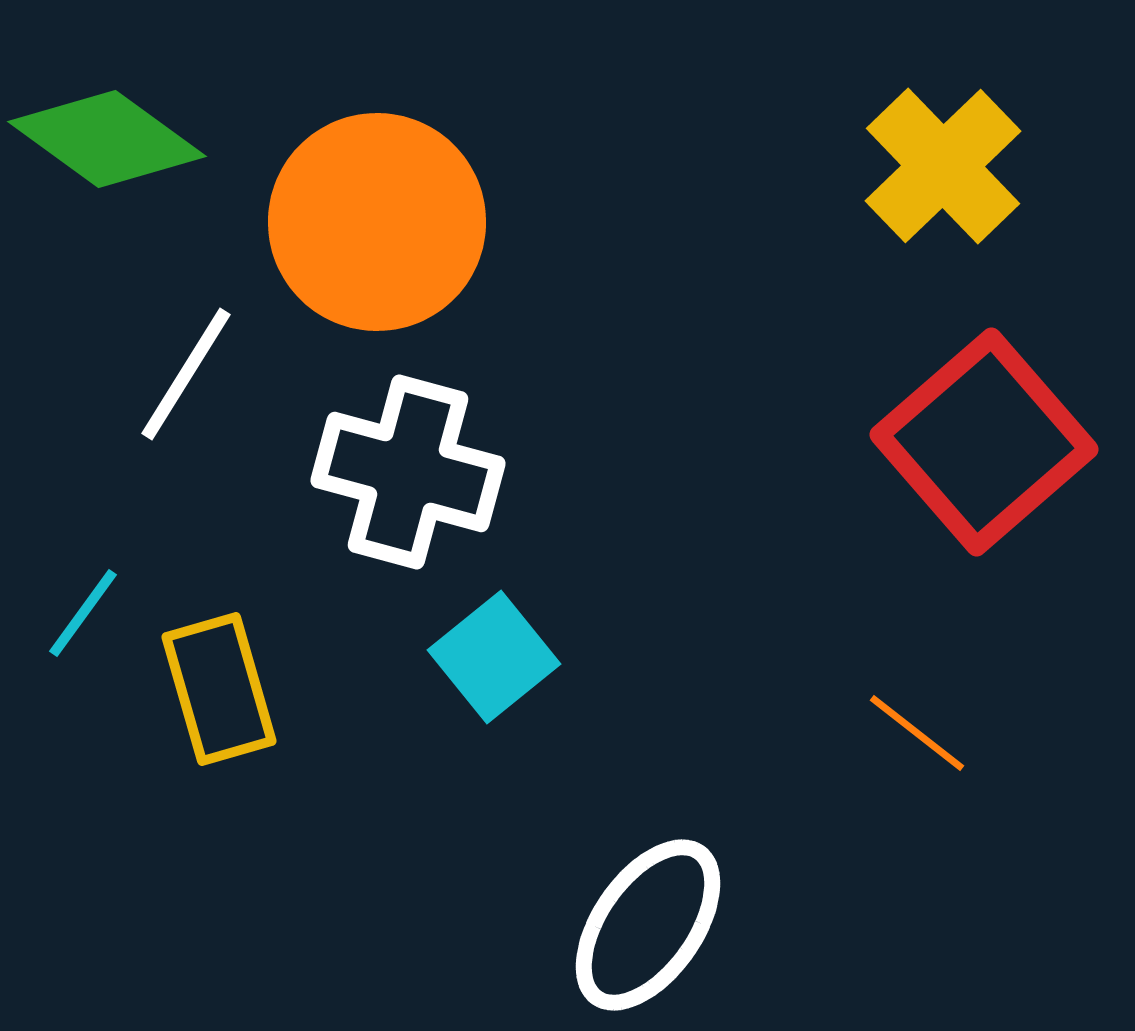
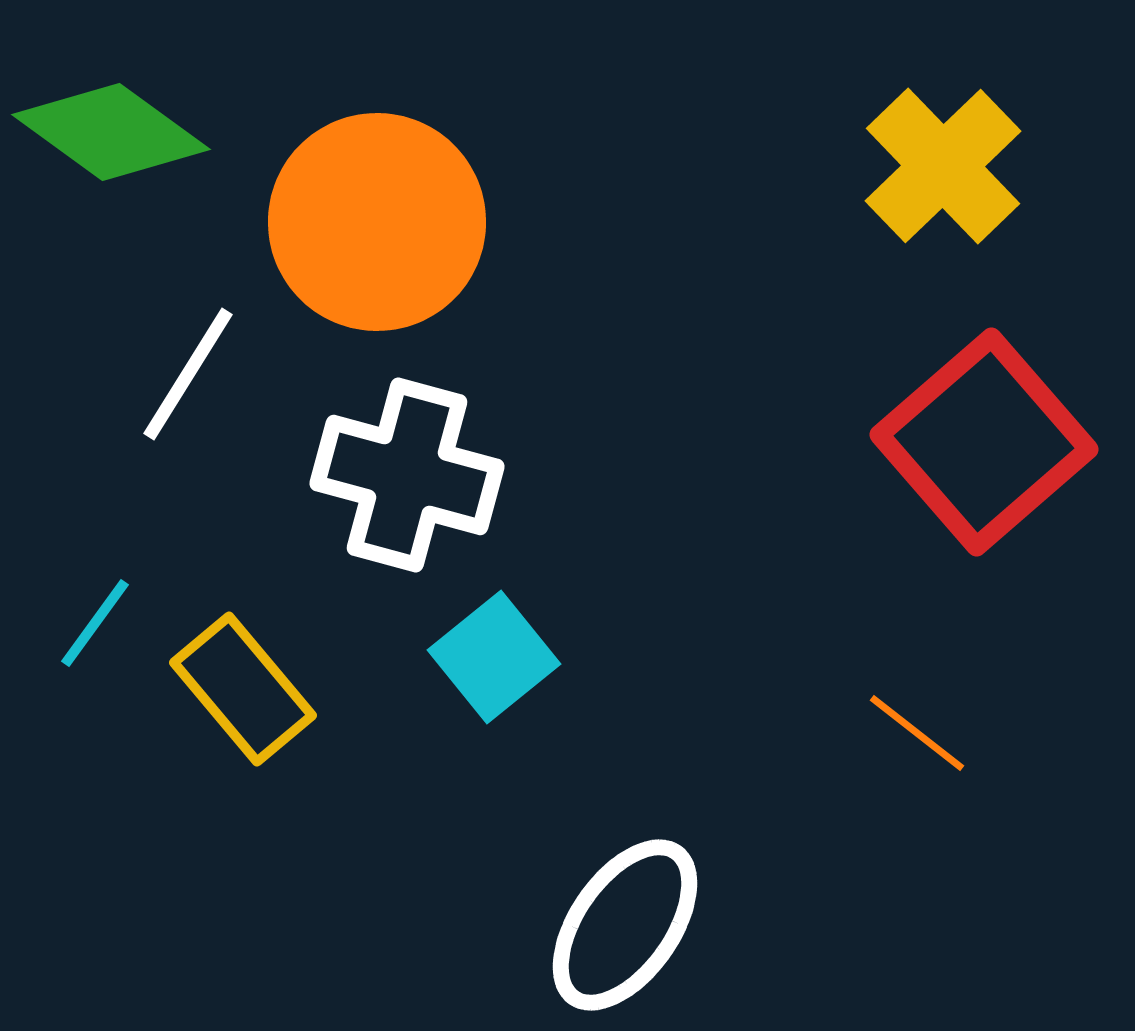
green diamond: moved 4 px right, 7 px up
white line: moved 2 px right
white cross: moved 1 px left, 3 px down
cyan line: moved 12 px right, 10 px down
yellow rectangle: moved 24 px right; rotated 24 degrees counterclockwise
white ellipse: moved 23 px left
